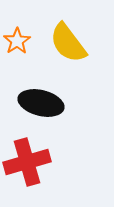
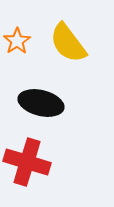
red cross: rotated 33 degrees clockwise
